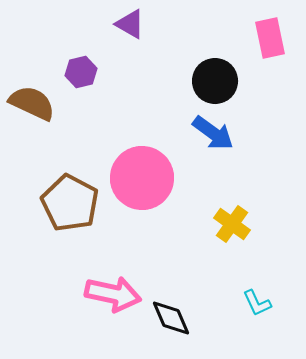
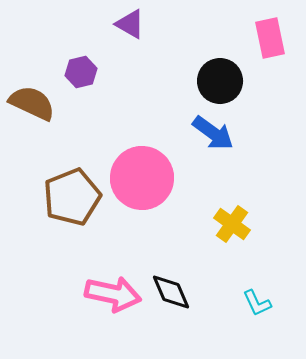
black circle: moved 5 px right
brown pentagon: moved 2 px right, 6 px up; rotated 22 degrees clockwise
black diamond: moved 26 px up
